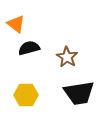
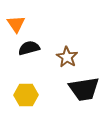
orange triangle: rotated 18 degrees clockwise
black trapezoid: moved 5 px right, 4 px up
